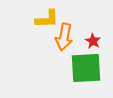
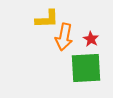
red star: moved 2 px left, 2 px up
